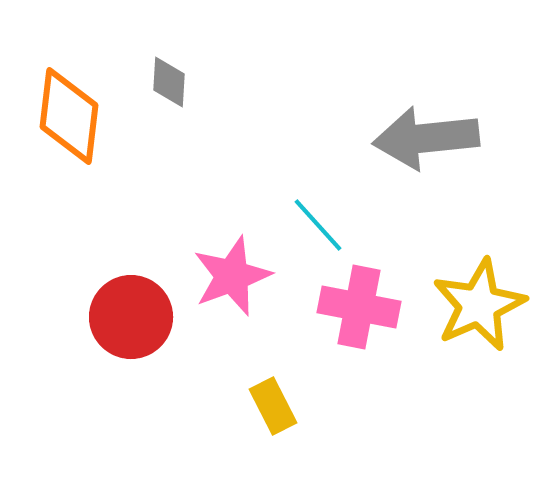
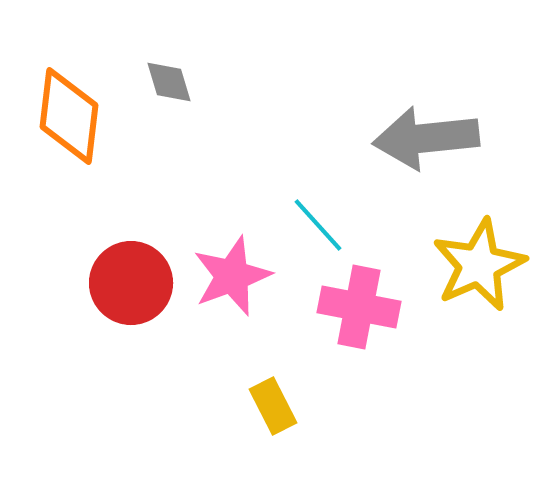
gray diamond: rotated 20 degrees counterclockwise
yellow star: moved 40 px up
red circle: moved 34 px up
